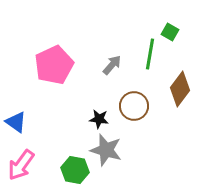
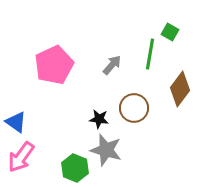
brown circle: moved 2 px down
pink arrow: moved 8 px up
green hexagon: moved 2 px up; rotated 12 degrees clockwise
